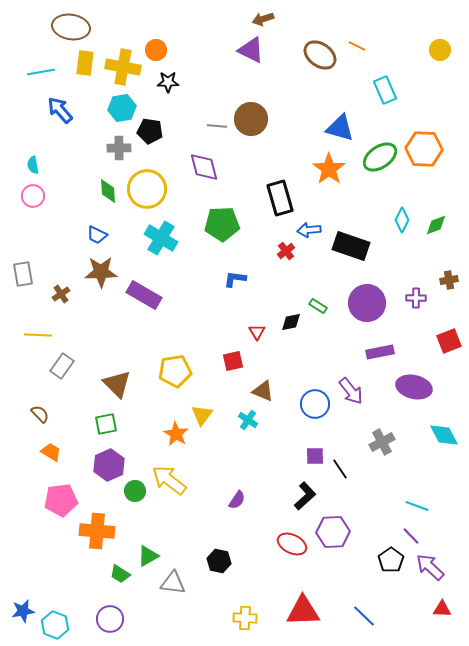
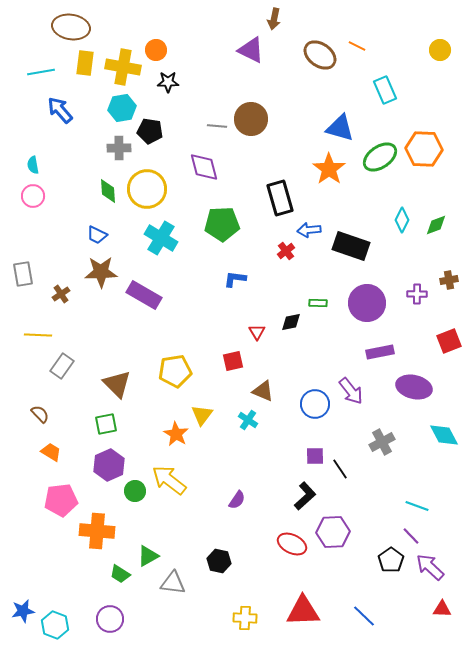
brown arrow at (263, 19): moved 11 px right; rotated 60 degrees counterclockwise
purple cross at (416, 298): moved 1 px right, 4 px up
green rectangle at (318, 306): moved 3 px up; rotated 30 degrees counterclockwise
